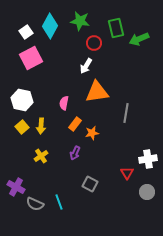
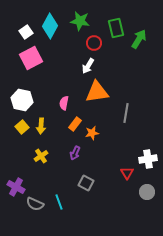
green arrow: rotated 144 degrees clockwise
white arrow: moved 2 px right
gray square: moved 4 px left, 1 px up
